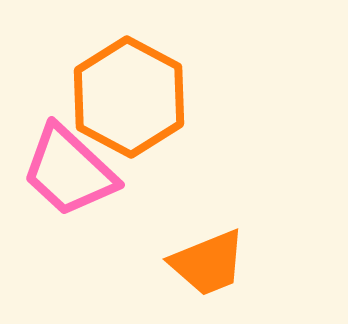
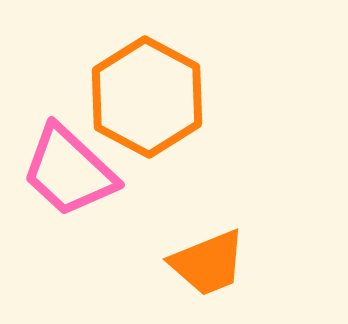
orange hexagon: moved 18 px right
